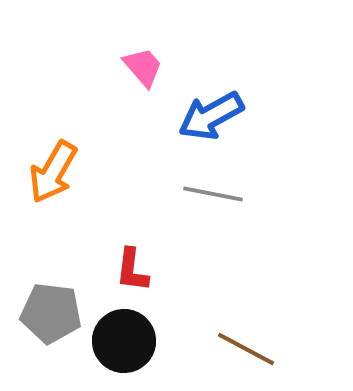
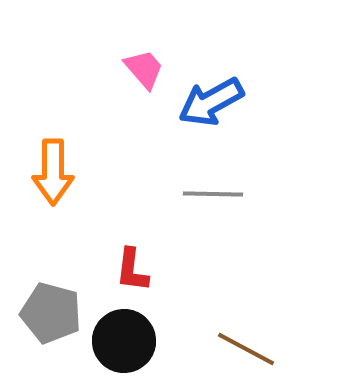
pink trapezoid: moved 1 px right, 2 px down
blue arrow: moved 14 px up
orange arrow: rotated 30 degrees counterclockwise
gray line: rotated 10 degrees counterclockwise
gray pentagon: rotated 8 degrees clockwise
